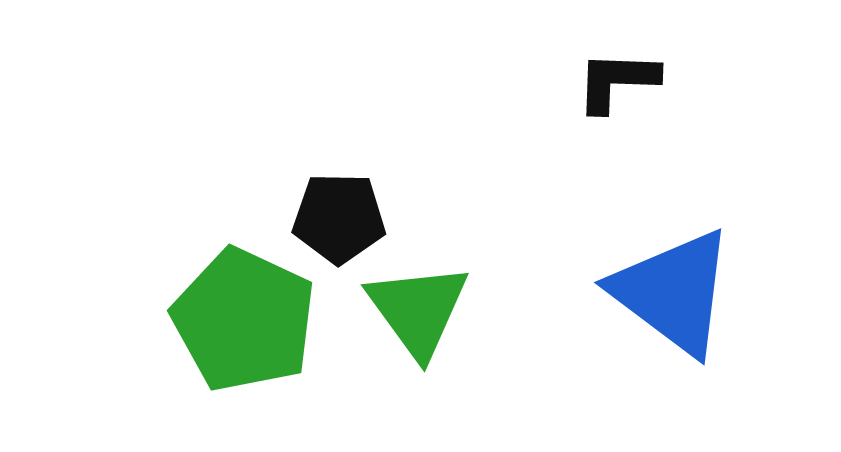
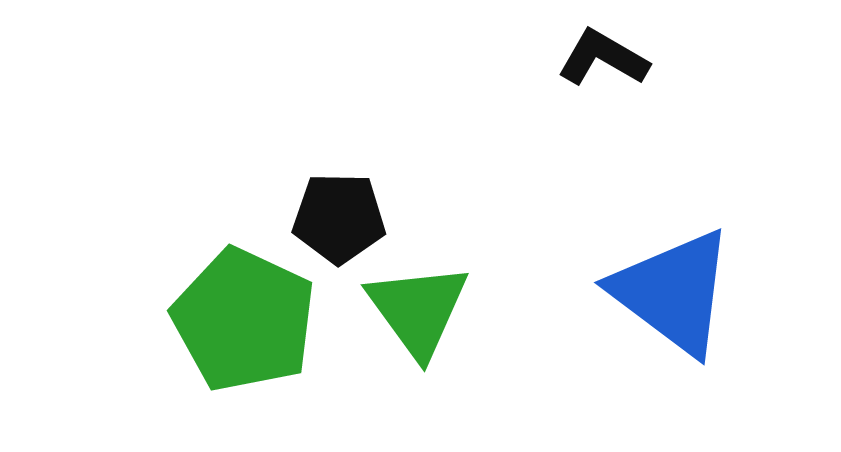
black L-shape: moved 14 px left, 23 px up; rotated 28 degrees clockwise
